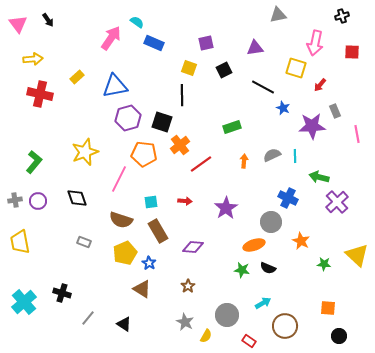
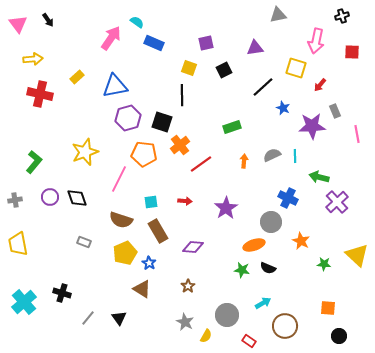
pink arrow at (315, 43): moved 1 px right, 2 px up
black line at (263, 87): rotated 70 degrees counterclockwise
purple circle at (38, 201): moved 12 px right, 4 px up
yellow trapezoid at (20, 242): moved 2 px left, 2 px down
black triangle at (124, 324): moved 5 px left, 6 px up; rotated 21 degrees clockwise
